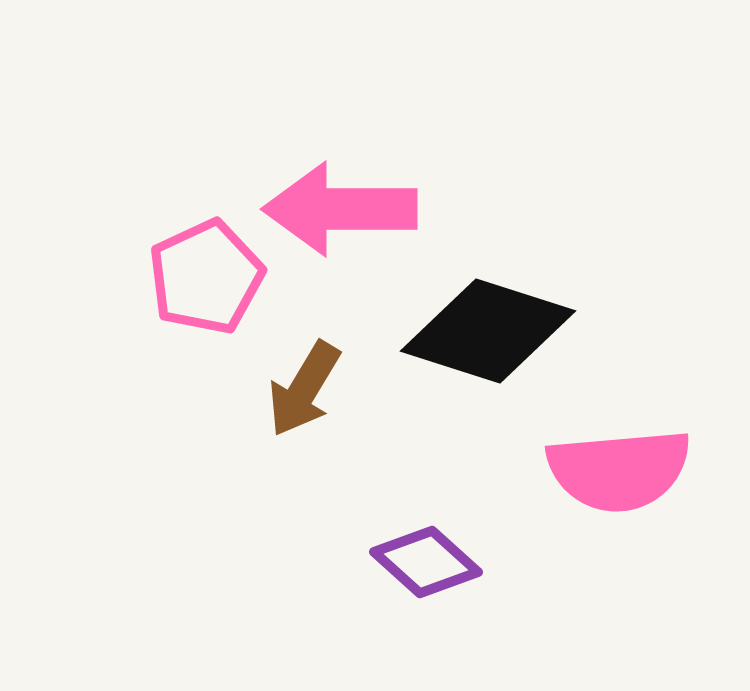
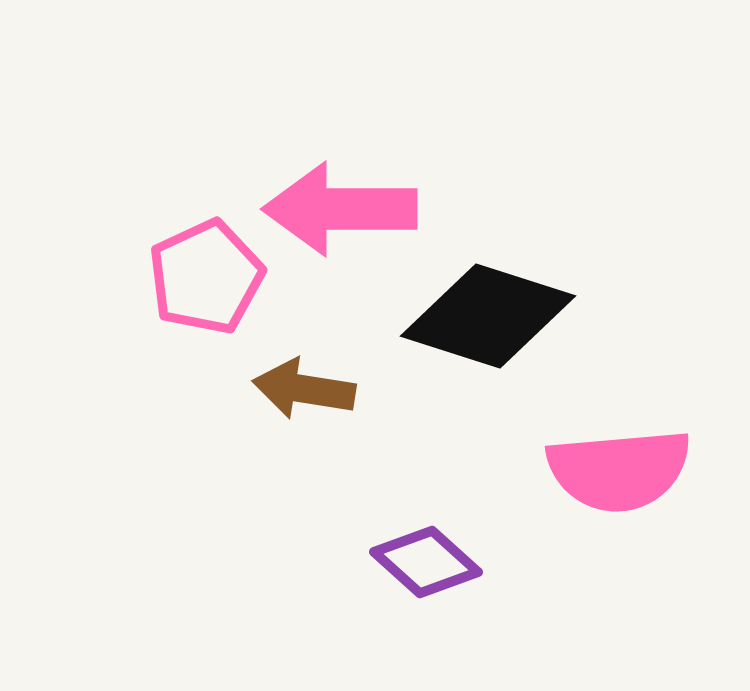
black diamond: moved 15 px up
brown arrow: rotated 68 degrees clockwise
